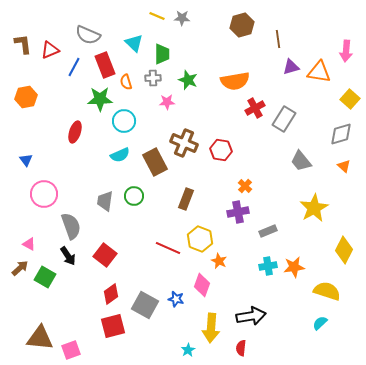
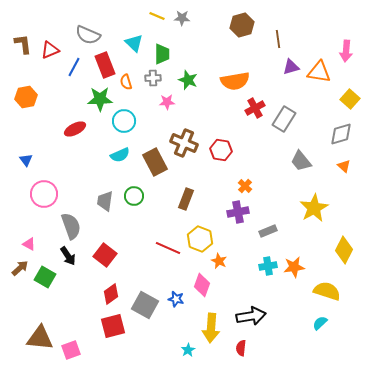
red ellipse at (75, 132): moved 3 px up; rotated 45 degrees clockwise
